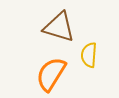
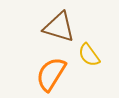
yellow semicircle: rotated 40 degrees counterclockwise
